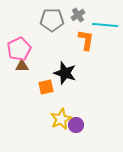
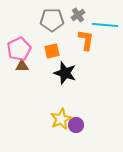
orange square: moved 6 px right, 36 px up
